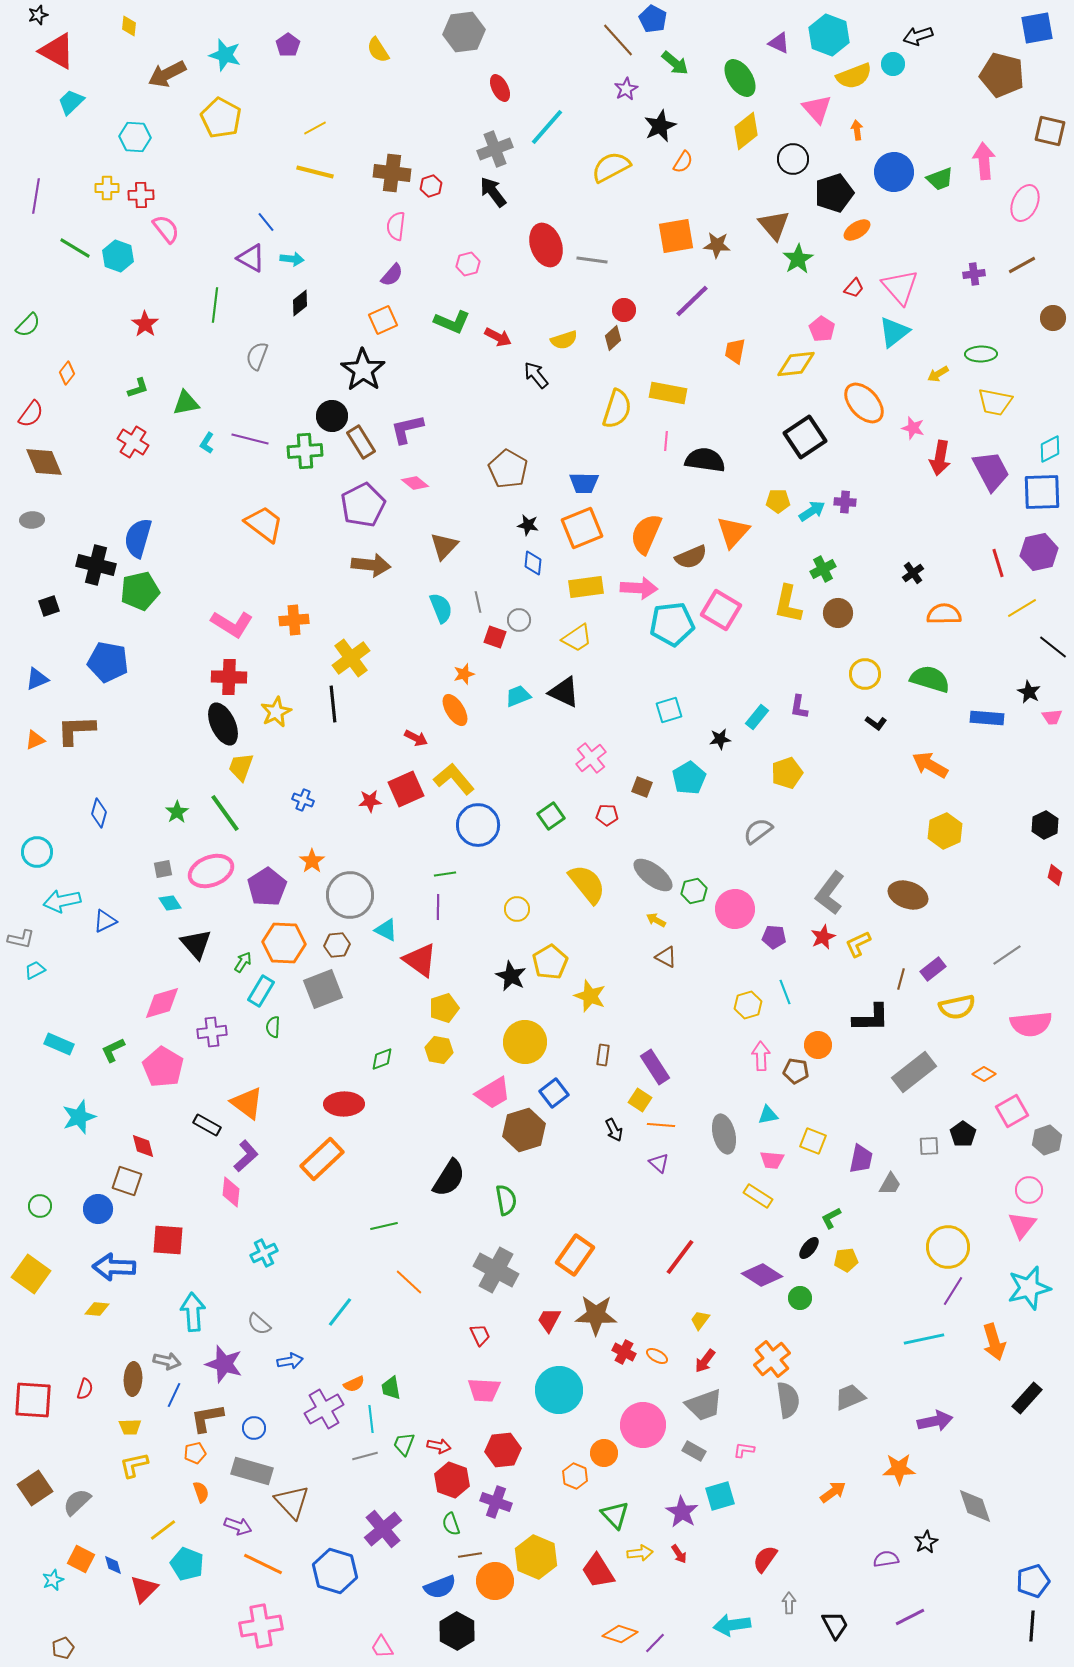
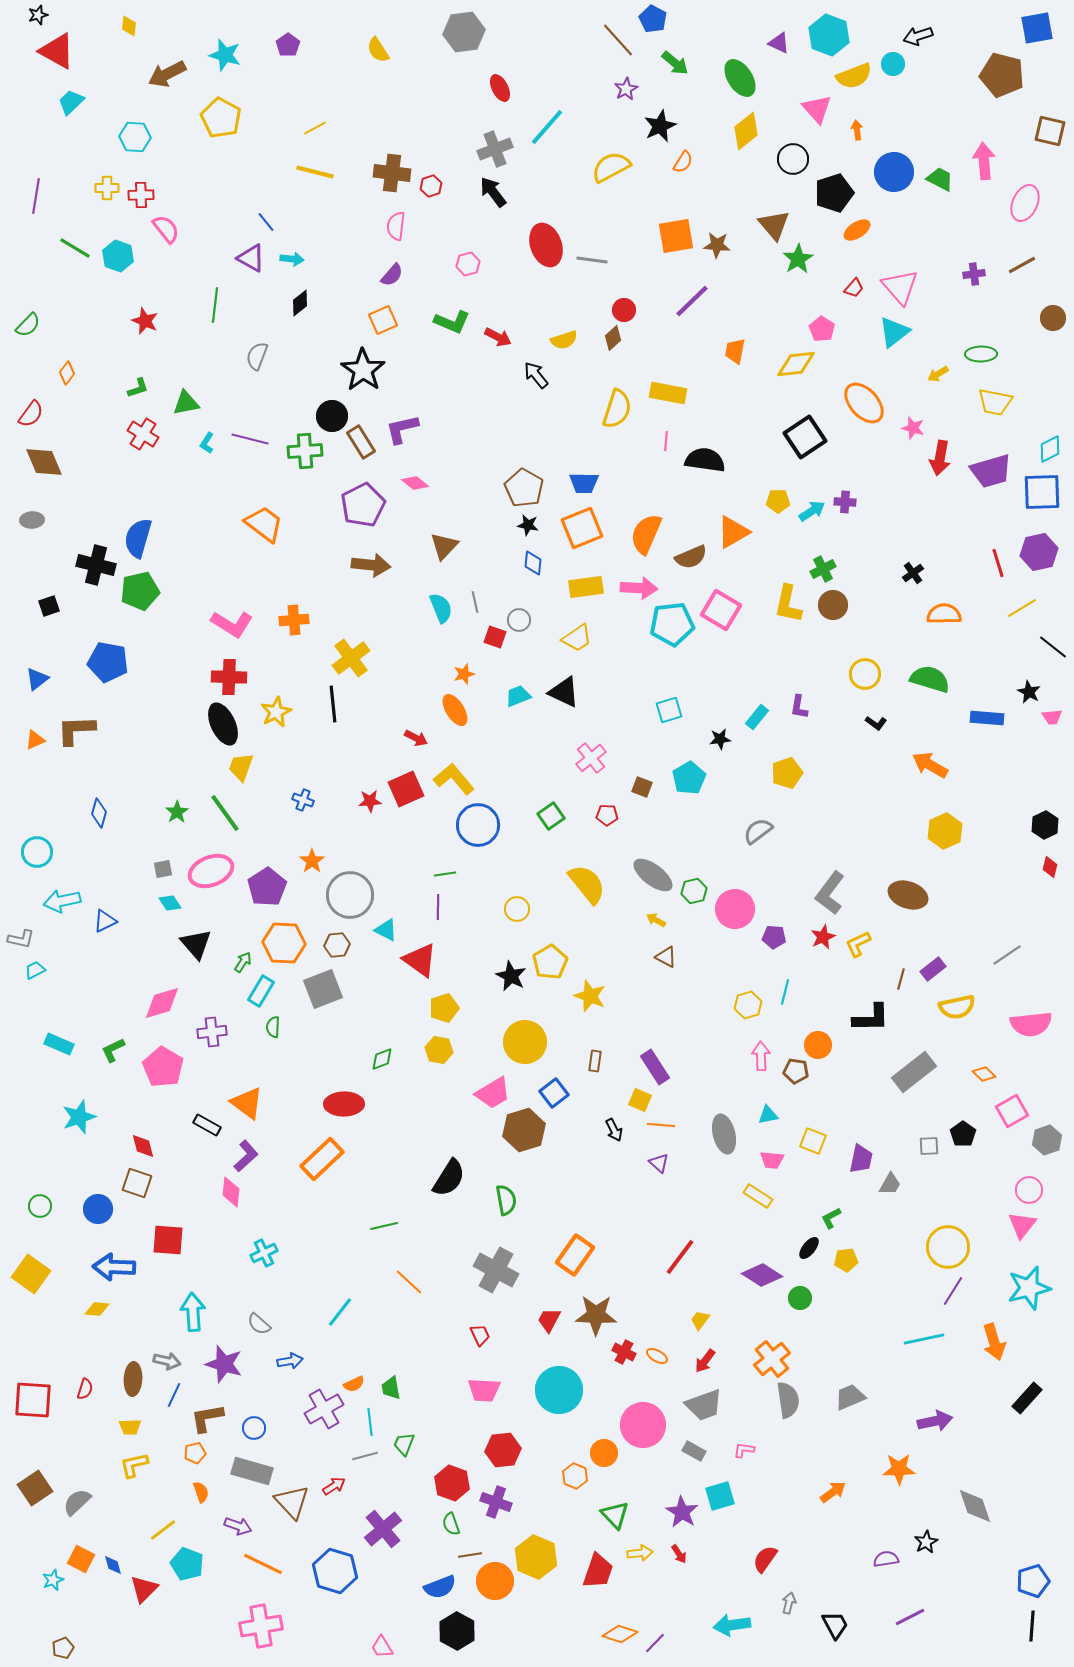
green trapezoid at (940, 179): rotated 132 degrees counterclockwise
red star at (145, 324): moved 3 px up; rotated 12 degrees counterclockwise
purple L-shape at (407, 429): moved 5 px left
red cross at (133, 442): moved 10 px right, 8 px up
brown pentagon at (508, 469): moved 16 px right, 19 px down
purple trapezoid at (991, 471): rotated 102 degrees clockwise
orange triangle at (733, 532): rotated 18 degrees clockwise
gray line at (478, 602): moved 3 px left
brown circle at (838, 613): moved 5 px left, 8 px up
blue triangle at (37, 679): rotated 15 degrees counterclockwise
red diamond at (1055, 875): moved 5 px left, 8 px up
cyan line at (785, 992): rotated 35 degrees clockwise
brown rectangle at (603, 1055): moved 8 px left, 6 px down
orange diamond at (984, 1074): rotated 15 degrees clockwise
yellow square at (640, 1100): rotated 10 degrees counterclockwise
brown square at (127, 1181): moved 10 px right, 2 px down
cyan line at (371, 1419): moved 1 px left, 3 px down
red arrow at (439, 1446): moved 105 px left, 40 px down; rotated 45 degrees counterclockwise
red hexagon at (452, 1480): moved 3 px down
red trapezoid at (598, 1571): rotated 129 degrees counterclockwise
gray arrow at (789, 1603): rotated 15 degrees clockwise
